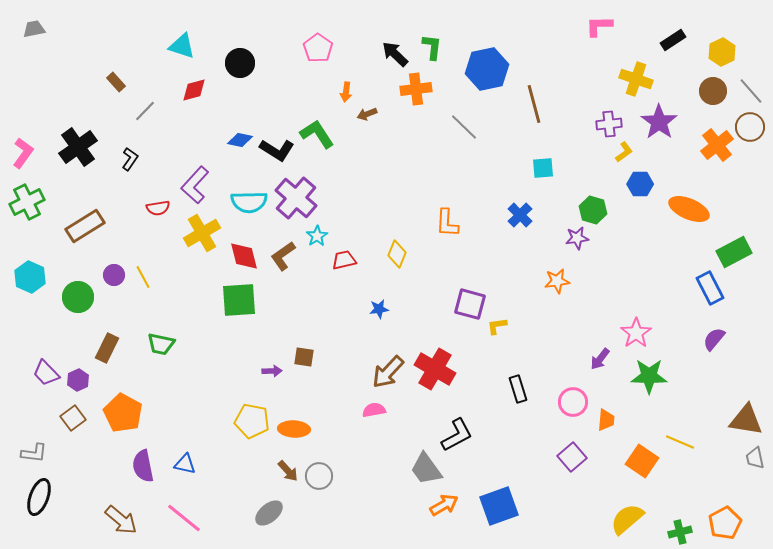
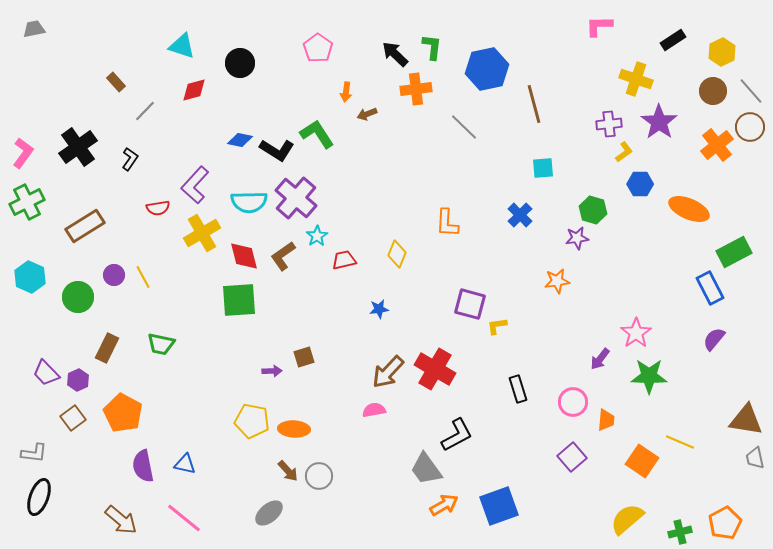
brown square at (304, 357): rotated 25 degrees counterclockwise
